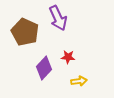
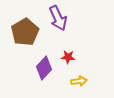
brown pentagon: rotated 16 degrees clockwise
